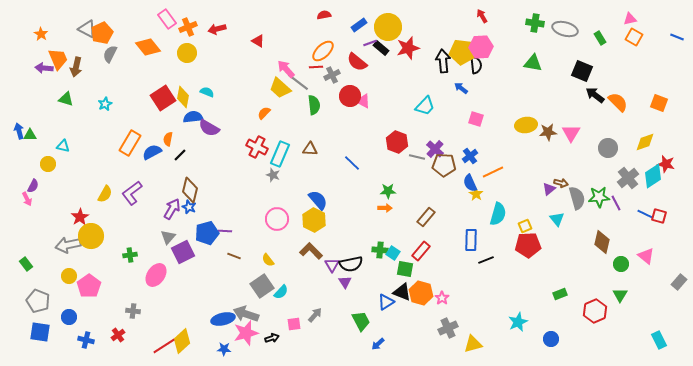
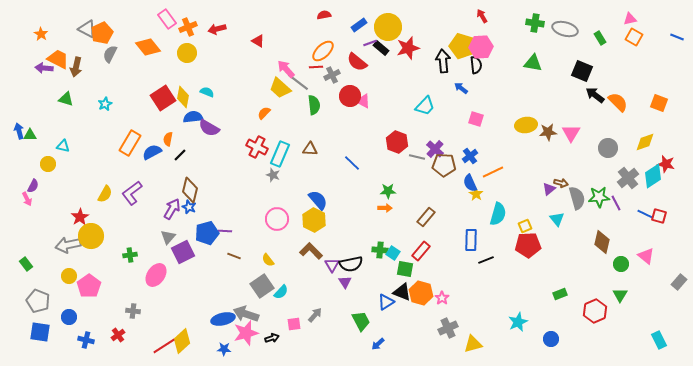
yellow pentagon at (462, 52): moved 6 px up; rotated 10 degrees clockwise
orange trapezoid at (58, 59): rotated 40 degrees counterclockwise
